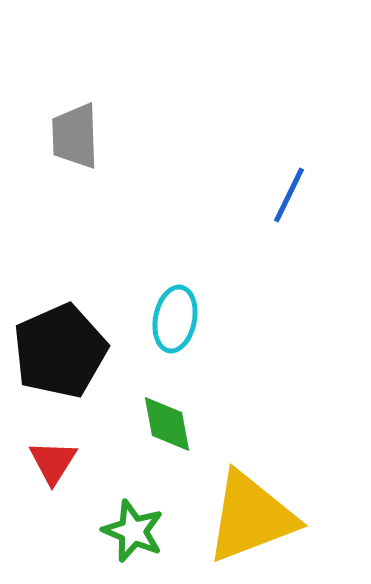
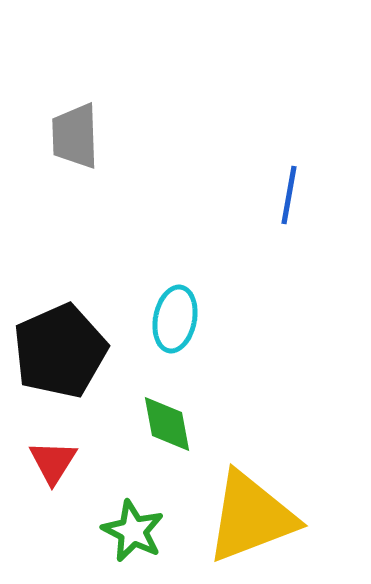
blue line: rotated 16 degrees counterclockwise
green star: rotated 4 degrees clockwise
